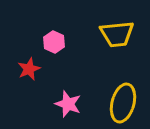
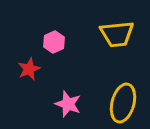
pink hexagon: rotated 10 degrees clockwise
